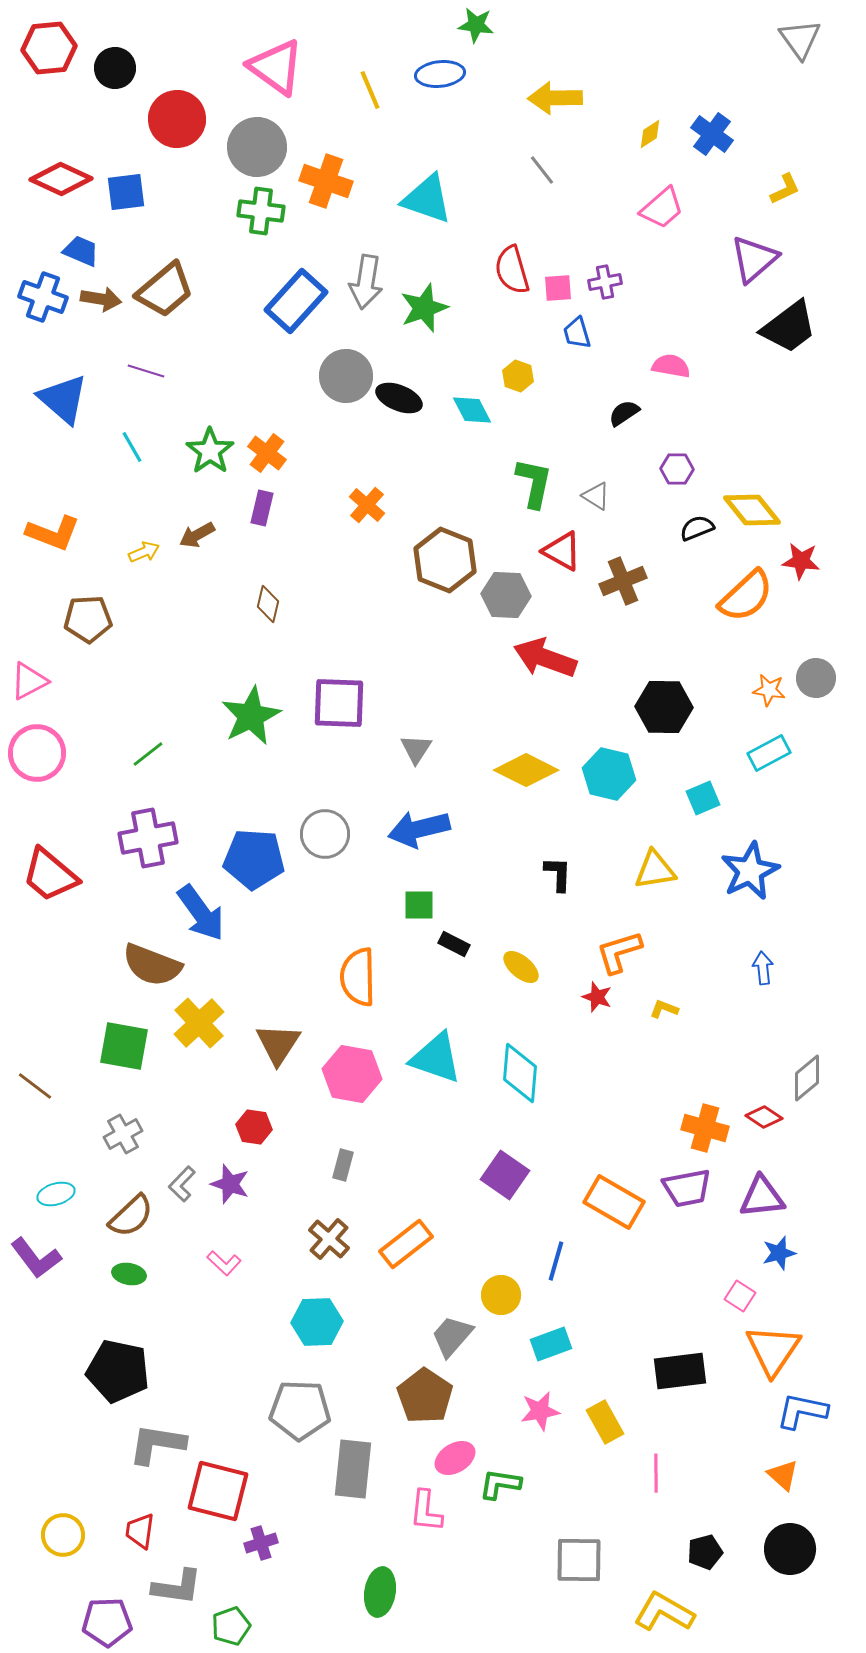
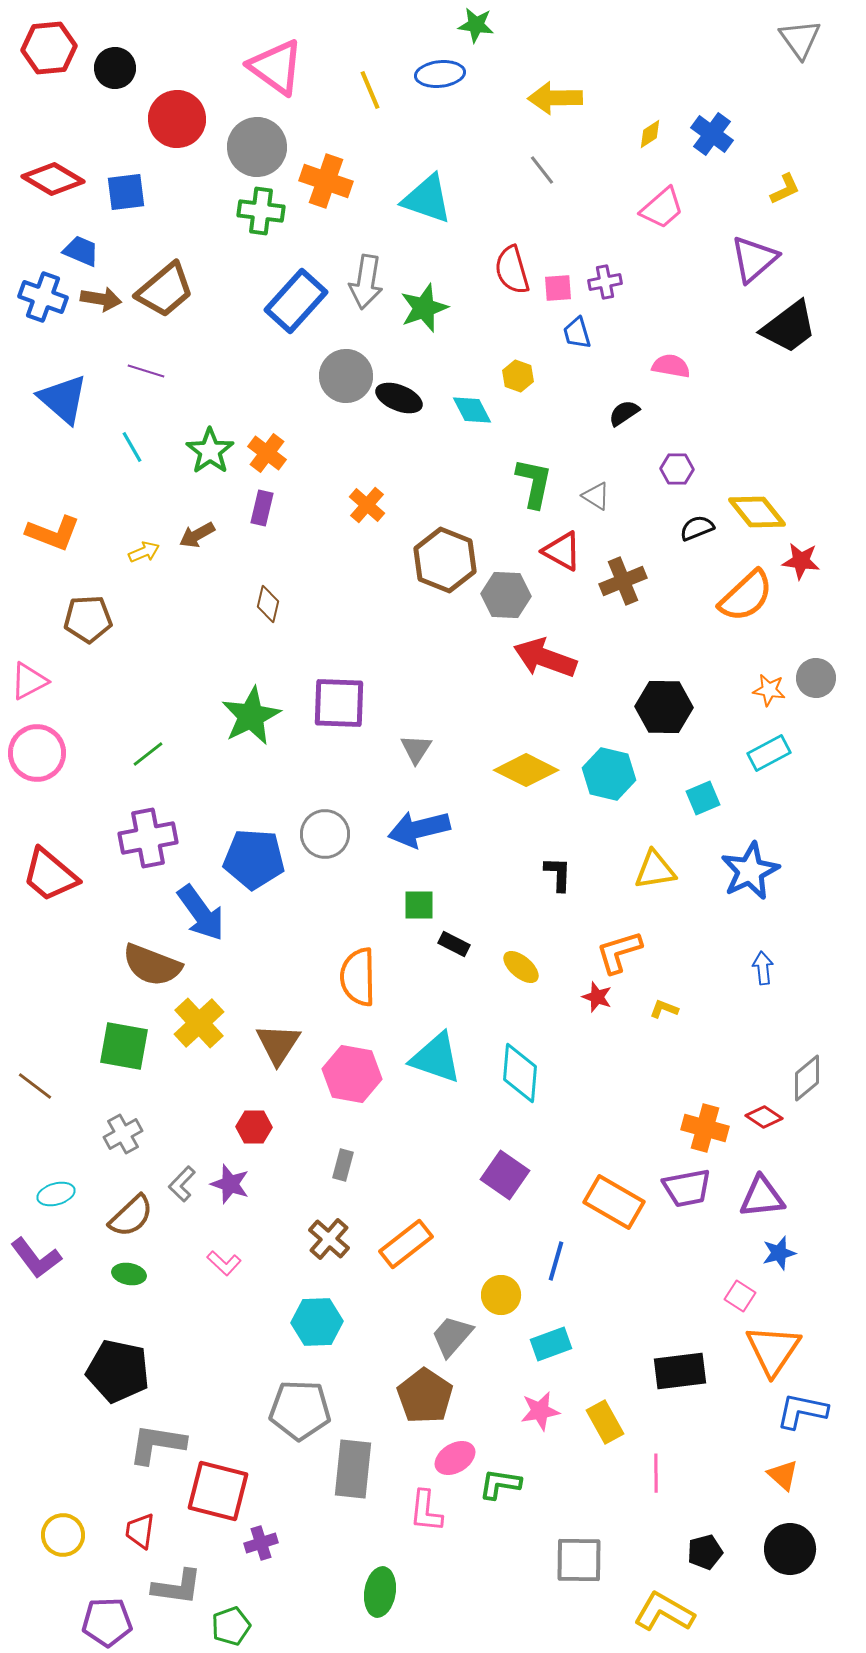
red diamond at (61, 179): moved 8 px left; rotated 6 degrees clockwise
yellow diamond at (752, 510): moved 5 px right, 2 px down
red hexagon at (254, 1127): rotated 8 degrees counterclockwise
